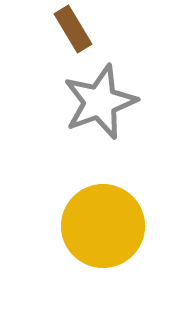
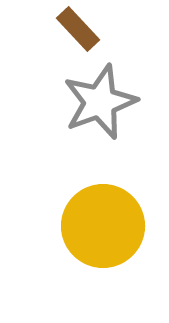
brown rectangle: moved 5 px right; rotated 12 degrees counterclockwise
